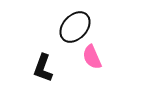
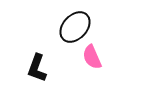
black L-shape: moved 6 px left
